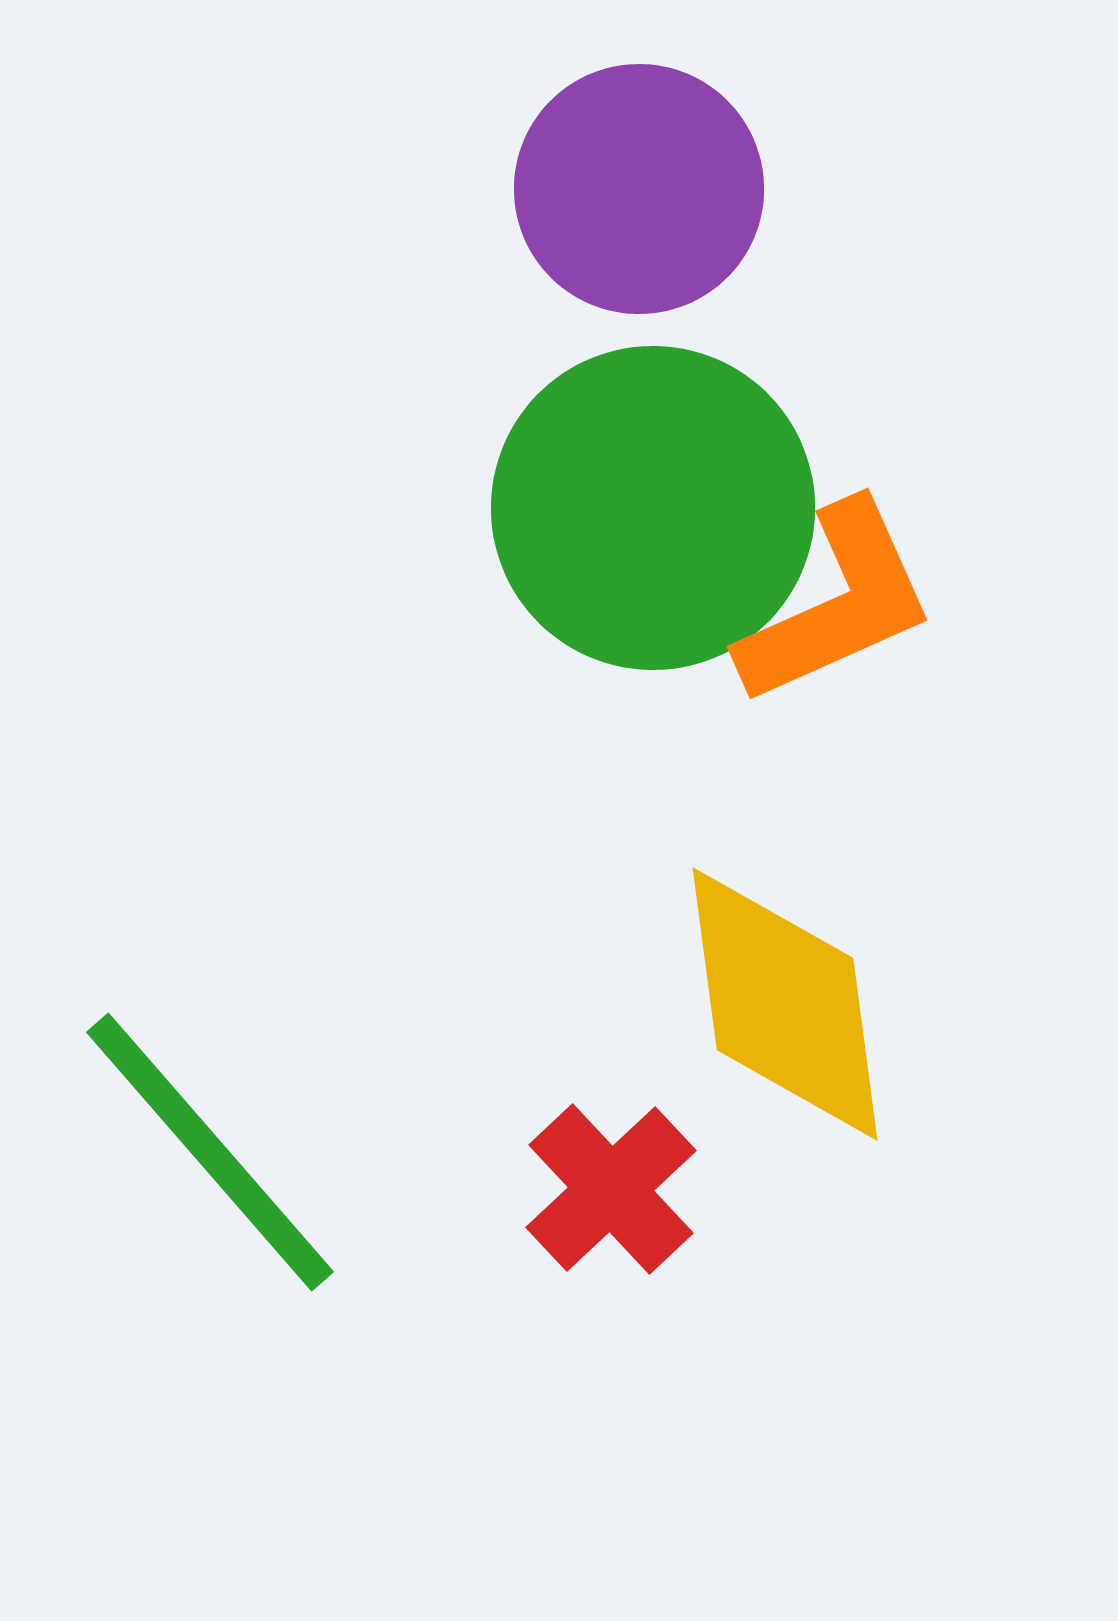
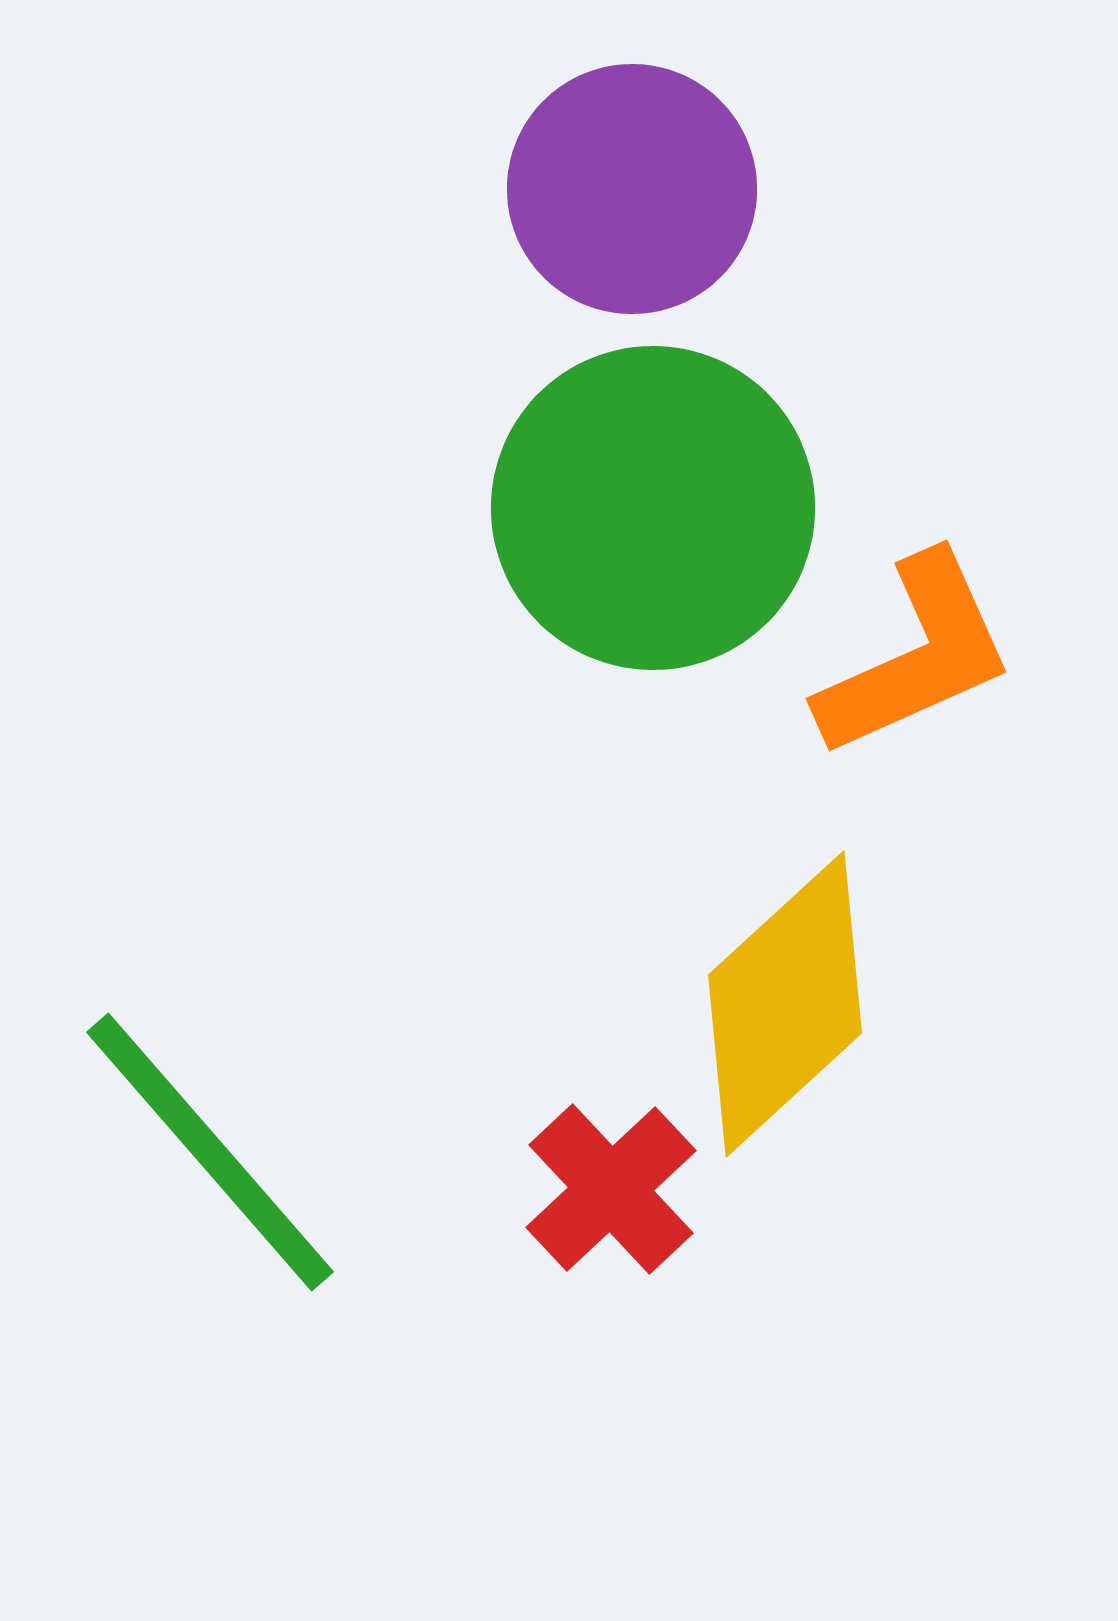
purple circle: moved 7 px left
orange L-shape: moved 79 px right, 52 px down
yellow diamond: rotated 55 degrees clockwise
